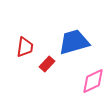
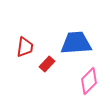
blue trapezoid: moved 2 px right, 1 px down; rotated 12 degrees clockwise
pink diamond: moved 4 px left; rotated 20 degrees counterclockwise
